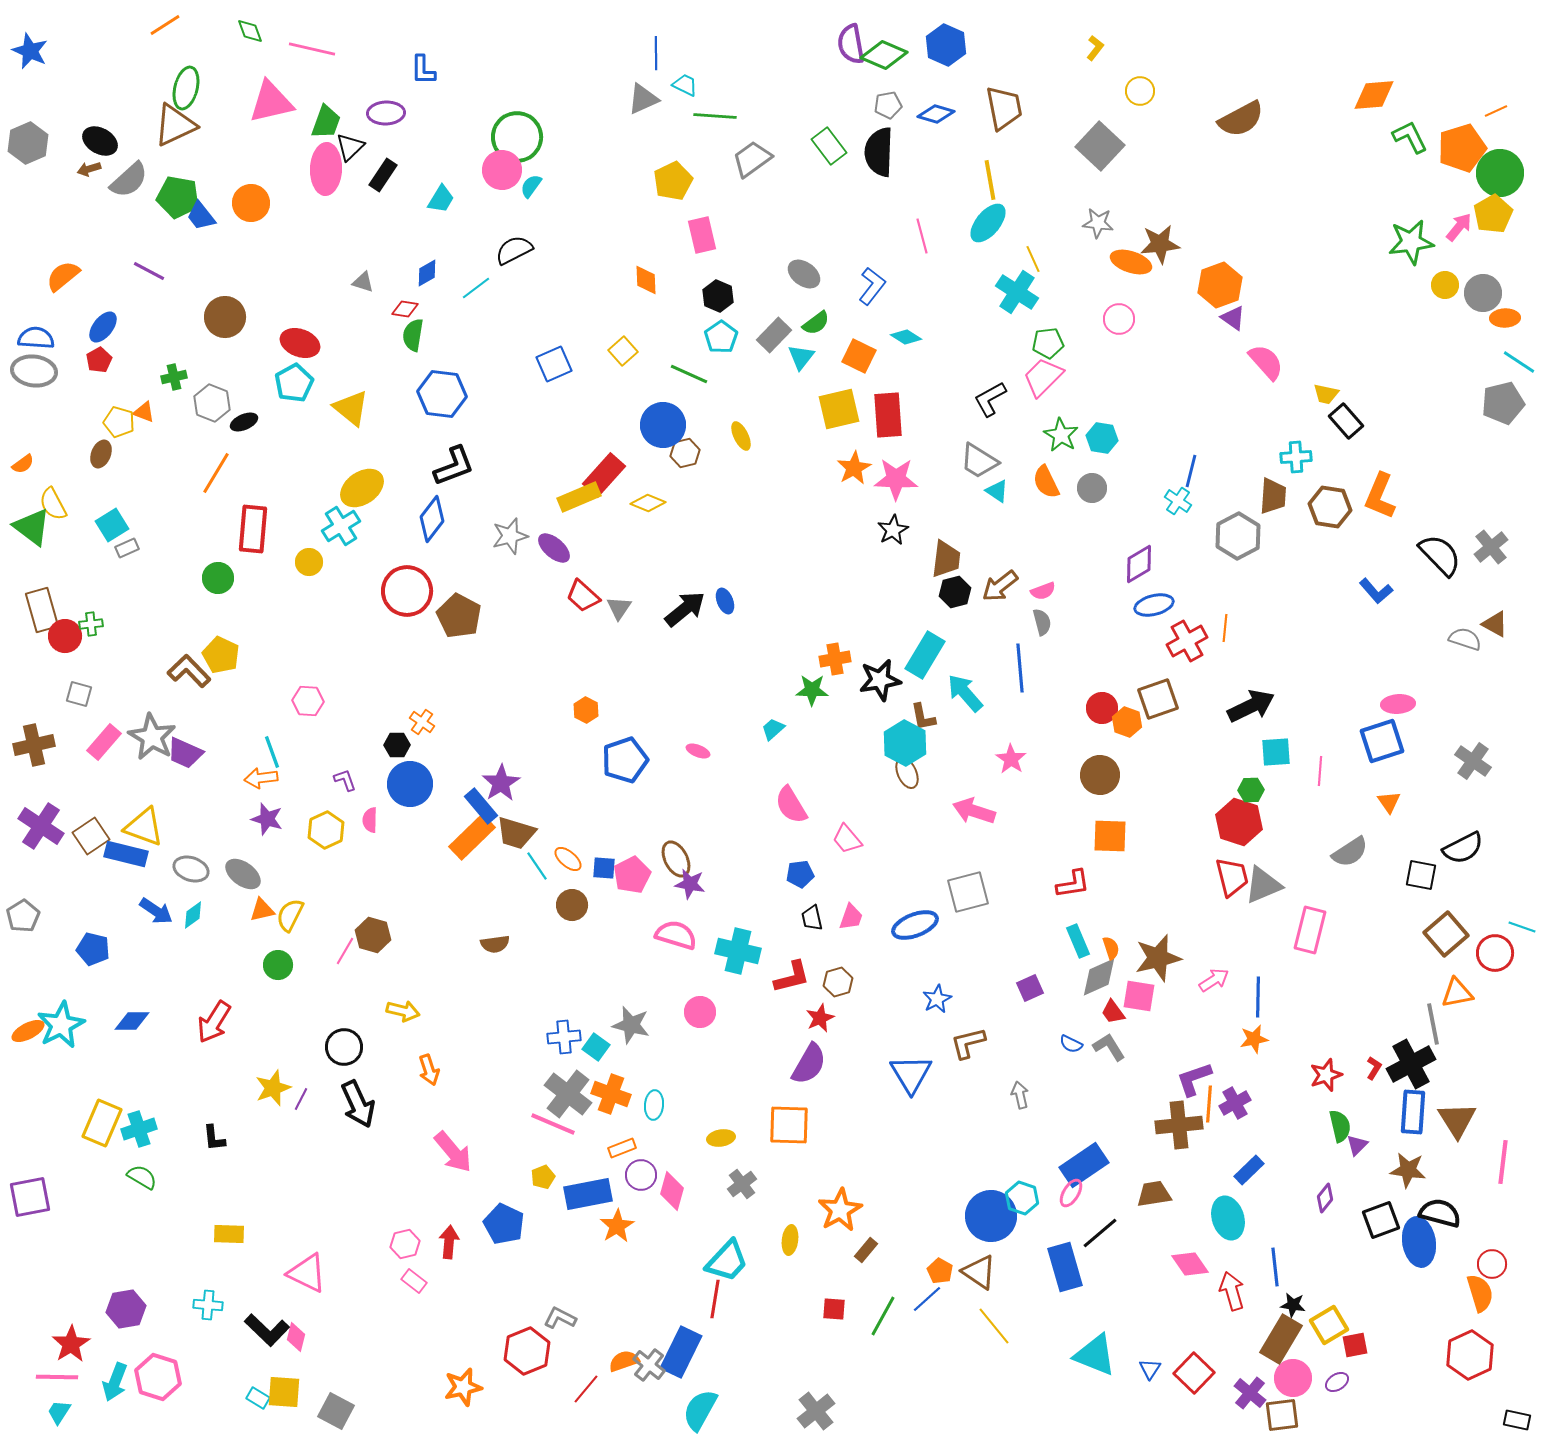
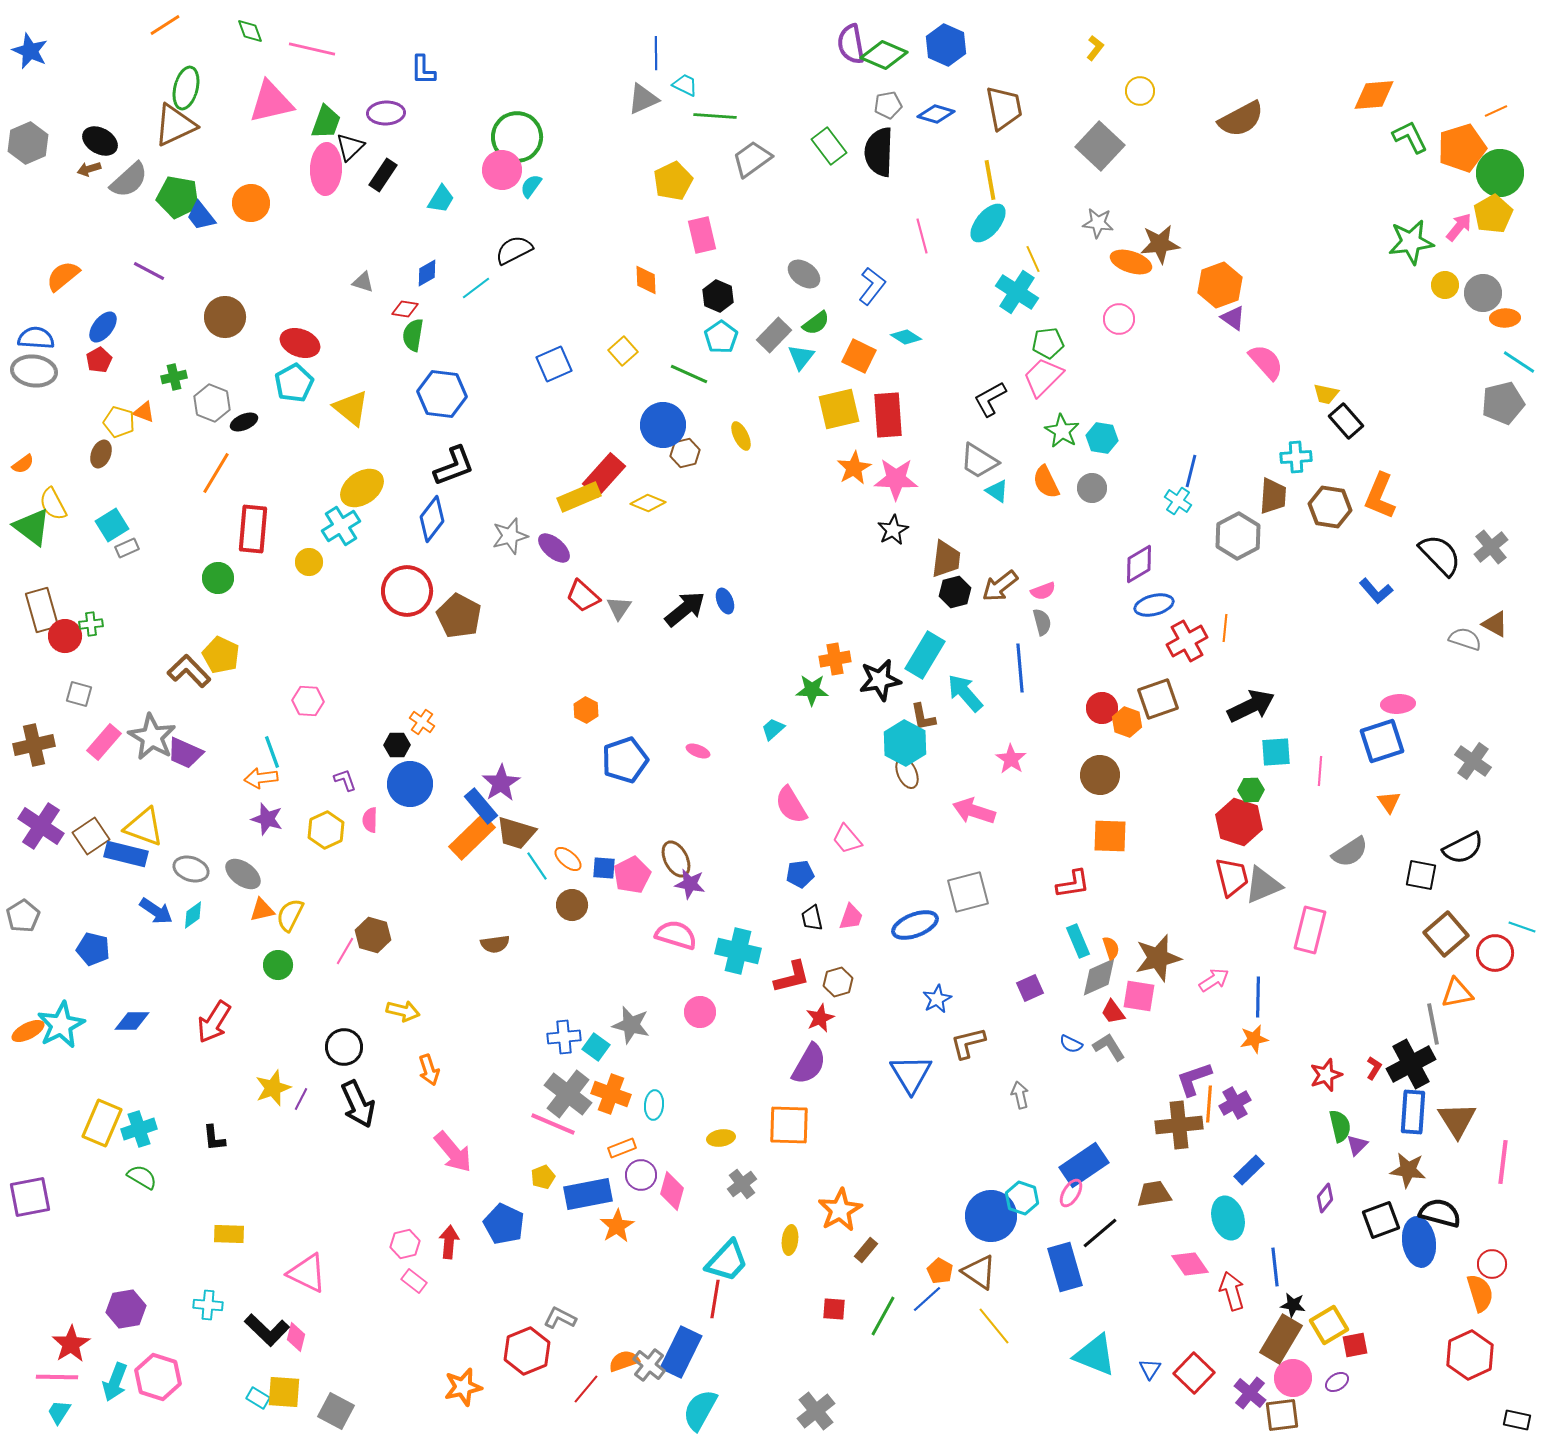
green star at (1061, 435): moved 1 px right, 4 px up
